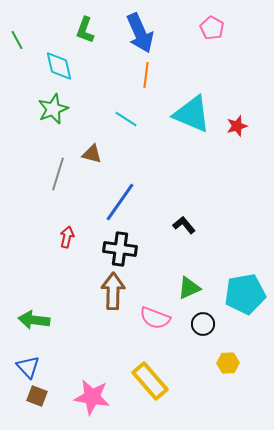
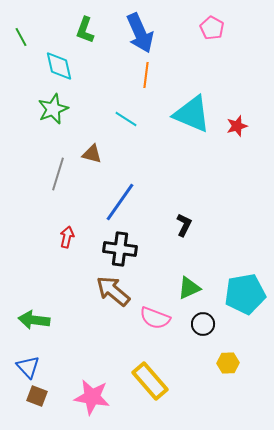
green line: moved 4 px right, 3 px up
black L-shape: rotated 65 degrees clockwise
brown arrow: rotated 51 degrees counterclockwise
